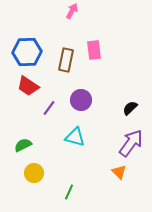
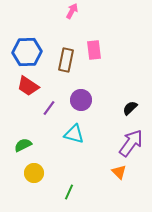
cyan triangle: moved 1 px left, 3 px up
